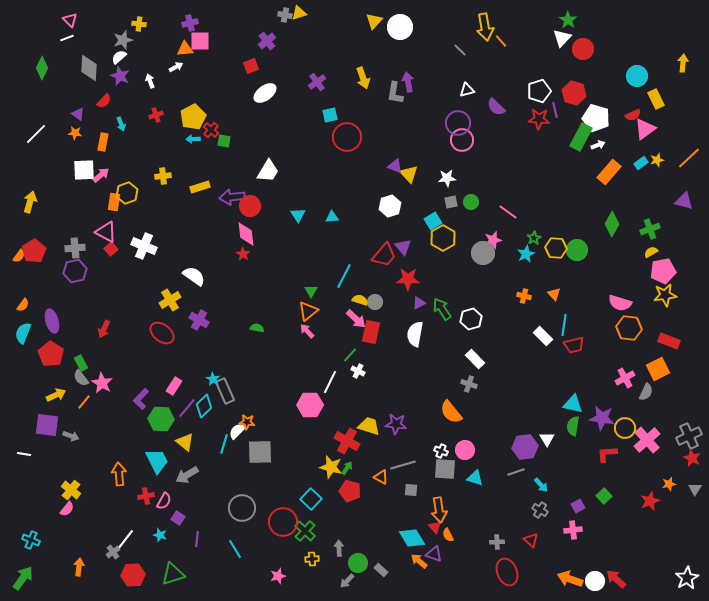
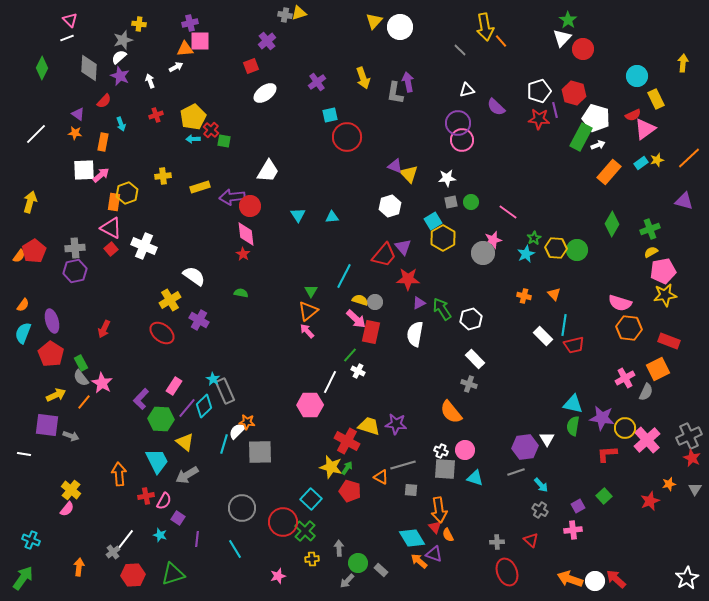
pink triangle at (106, 232): moved 5 px right, 4 px up
green semicircle at (257, 328): moved 16 px left, 35 px up
